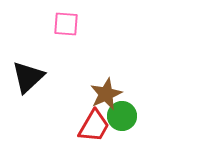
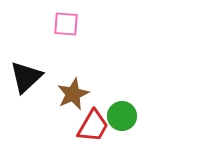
black triangle: moved 2 px left
brown star: moved 33 px left
red trapezoid: moved 1 px left
